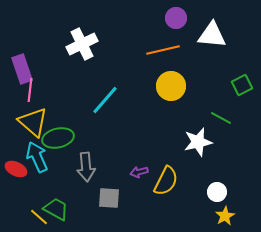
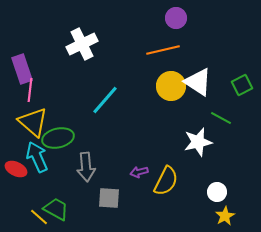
white triangle: moved 14 px left, 47 px down; rotated 28 degrees clockwise
